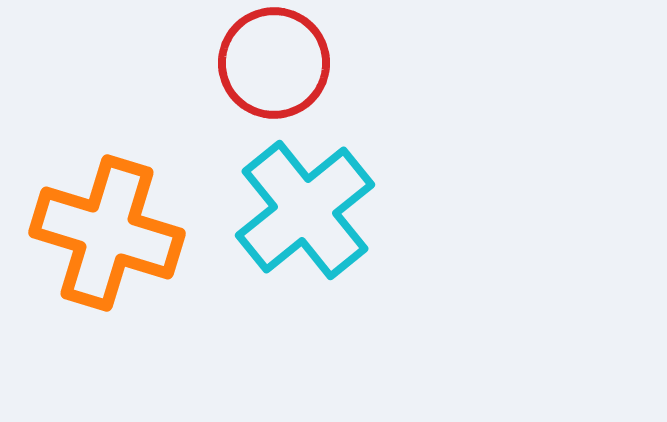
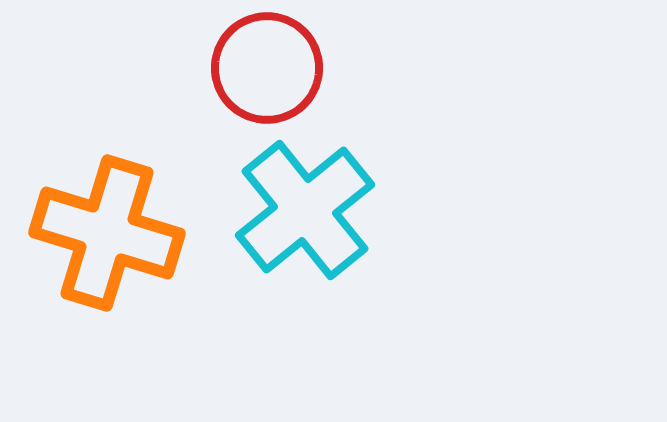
red circle: moved 7 px left, 5 px down
